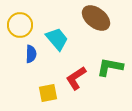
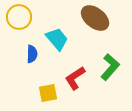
brown ellipse: moved 1 px left
yellow circle: moved 1 px left, 8 px up
blue semicircle: moved 1 px right
green L-shape: rotated 120 degrees clockwise
red L-shape: moved 1 px left
